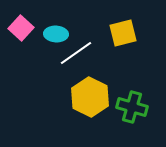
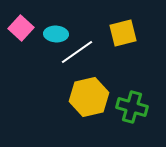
white line: moved 1 px right, 1 px up
yellow hexagon: moved 1 px left; rotated 21 degrees clockwise
